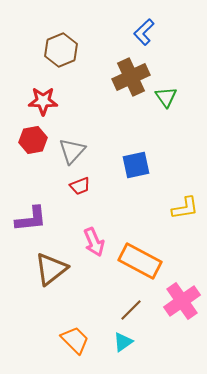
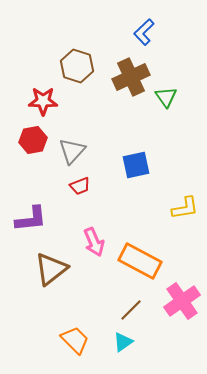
brown hexagon: moved 16 px right, 16 px down; rotated 20 degrees counterclockwise
